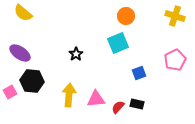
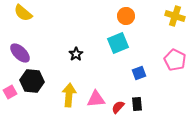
purple ellipse: rotated 10 degrees clockwise
pink pentagon: rotated 20 degrees counterclockwise
black rectangle: rotated 72 degrees clockwise
